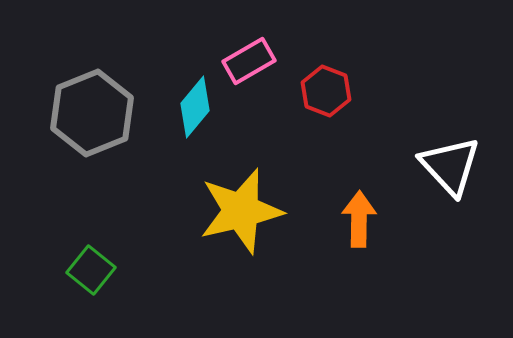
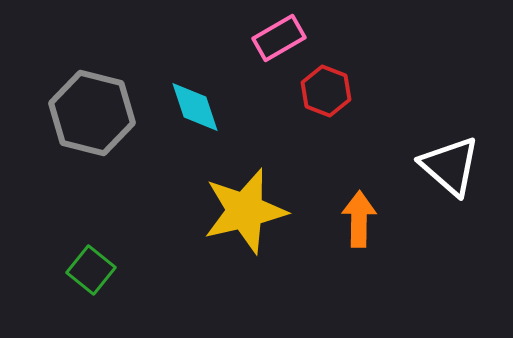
pink rectangle: moved 30 px right, 23 px up
cyan diamond: rotated 58 degrees counterclockwise
gray hexagon: rotated 24 degrees counterclockwise
white triangle: rotated 6 degrees counterclockwise
yellow star: moved 4 px right
